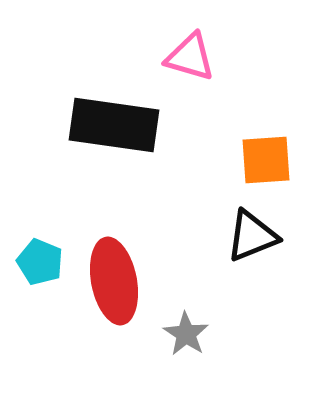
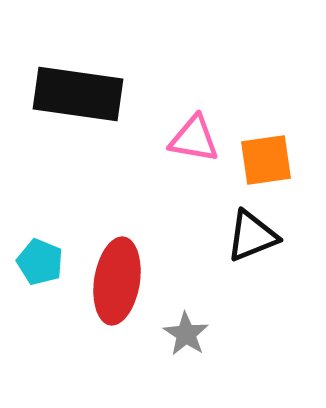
pink triangle: moved 4 px right, 82 px down; rotated 6 degrees counterclockwise
black rectangle: moved 36 px left, 31 px up
orange square: rotated 4 degrees counterclockwise
red ellipse: moved 3 px right; rotated 20 degrees clockwise
